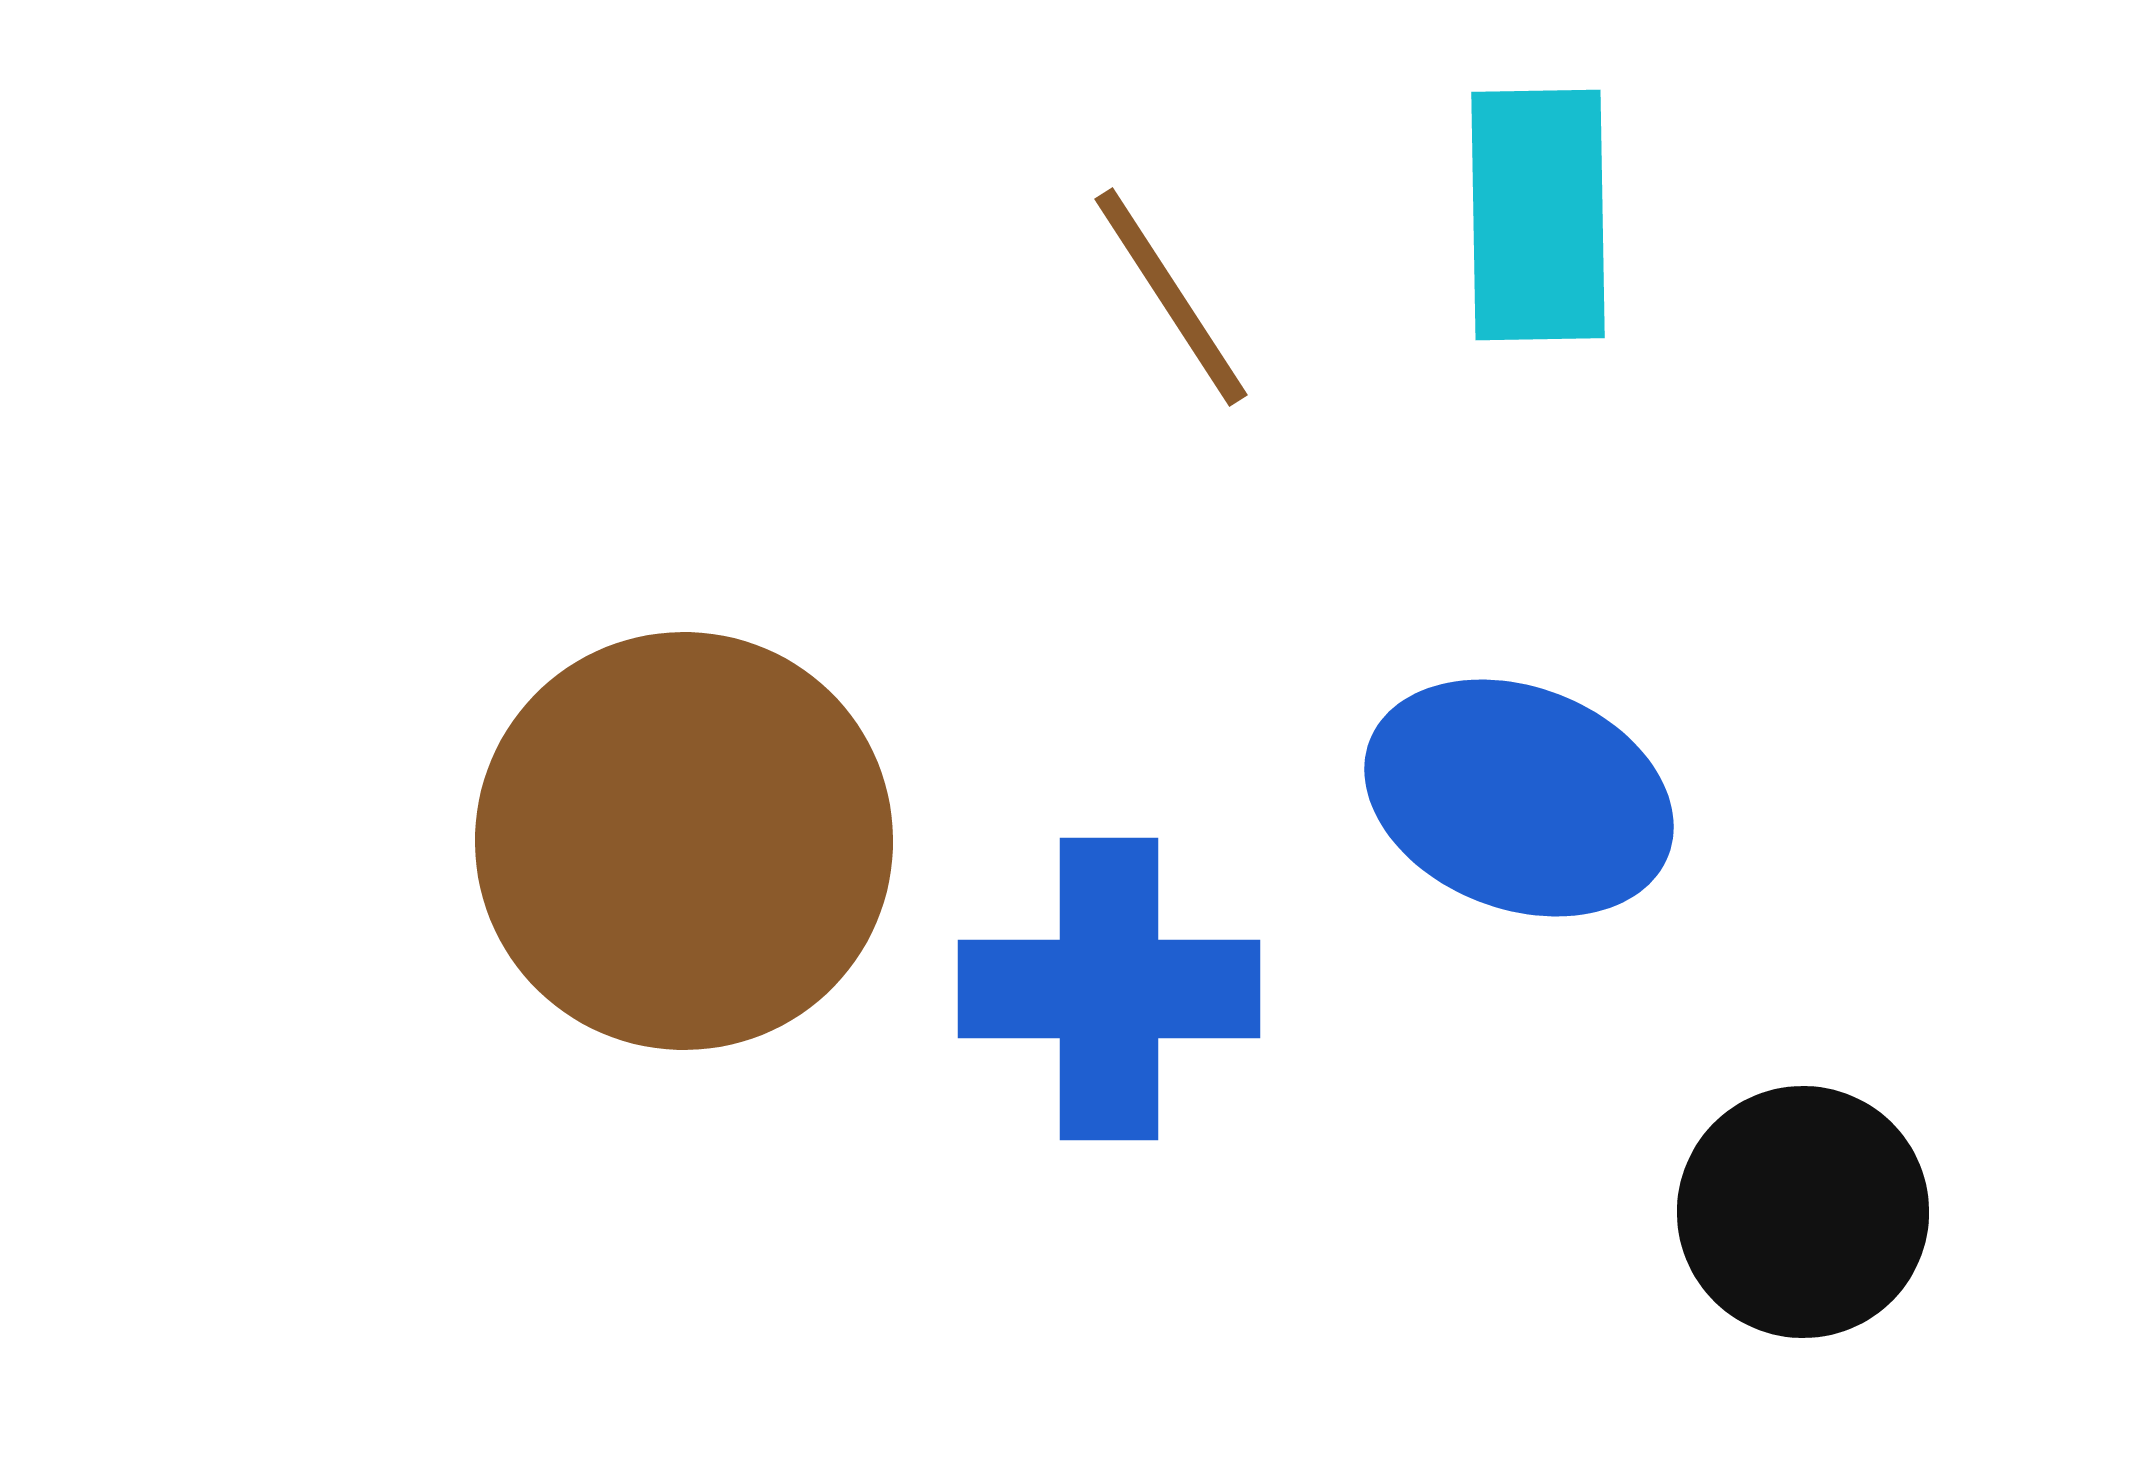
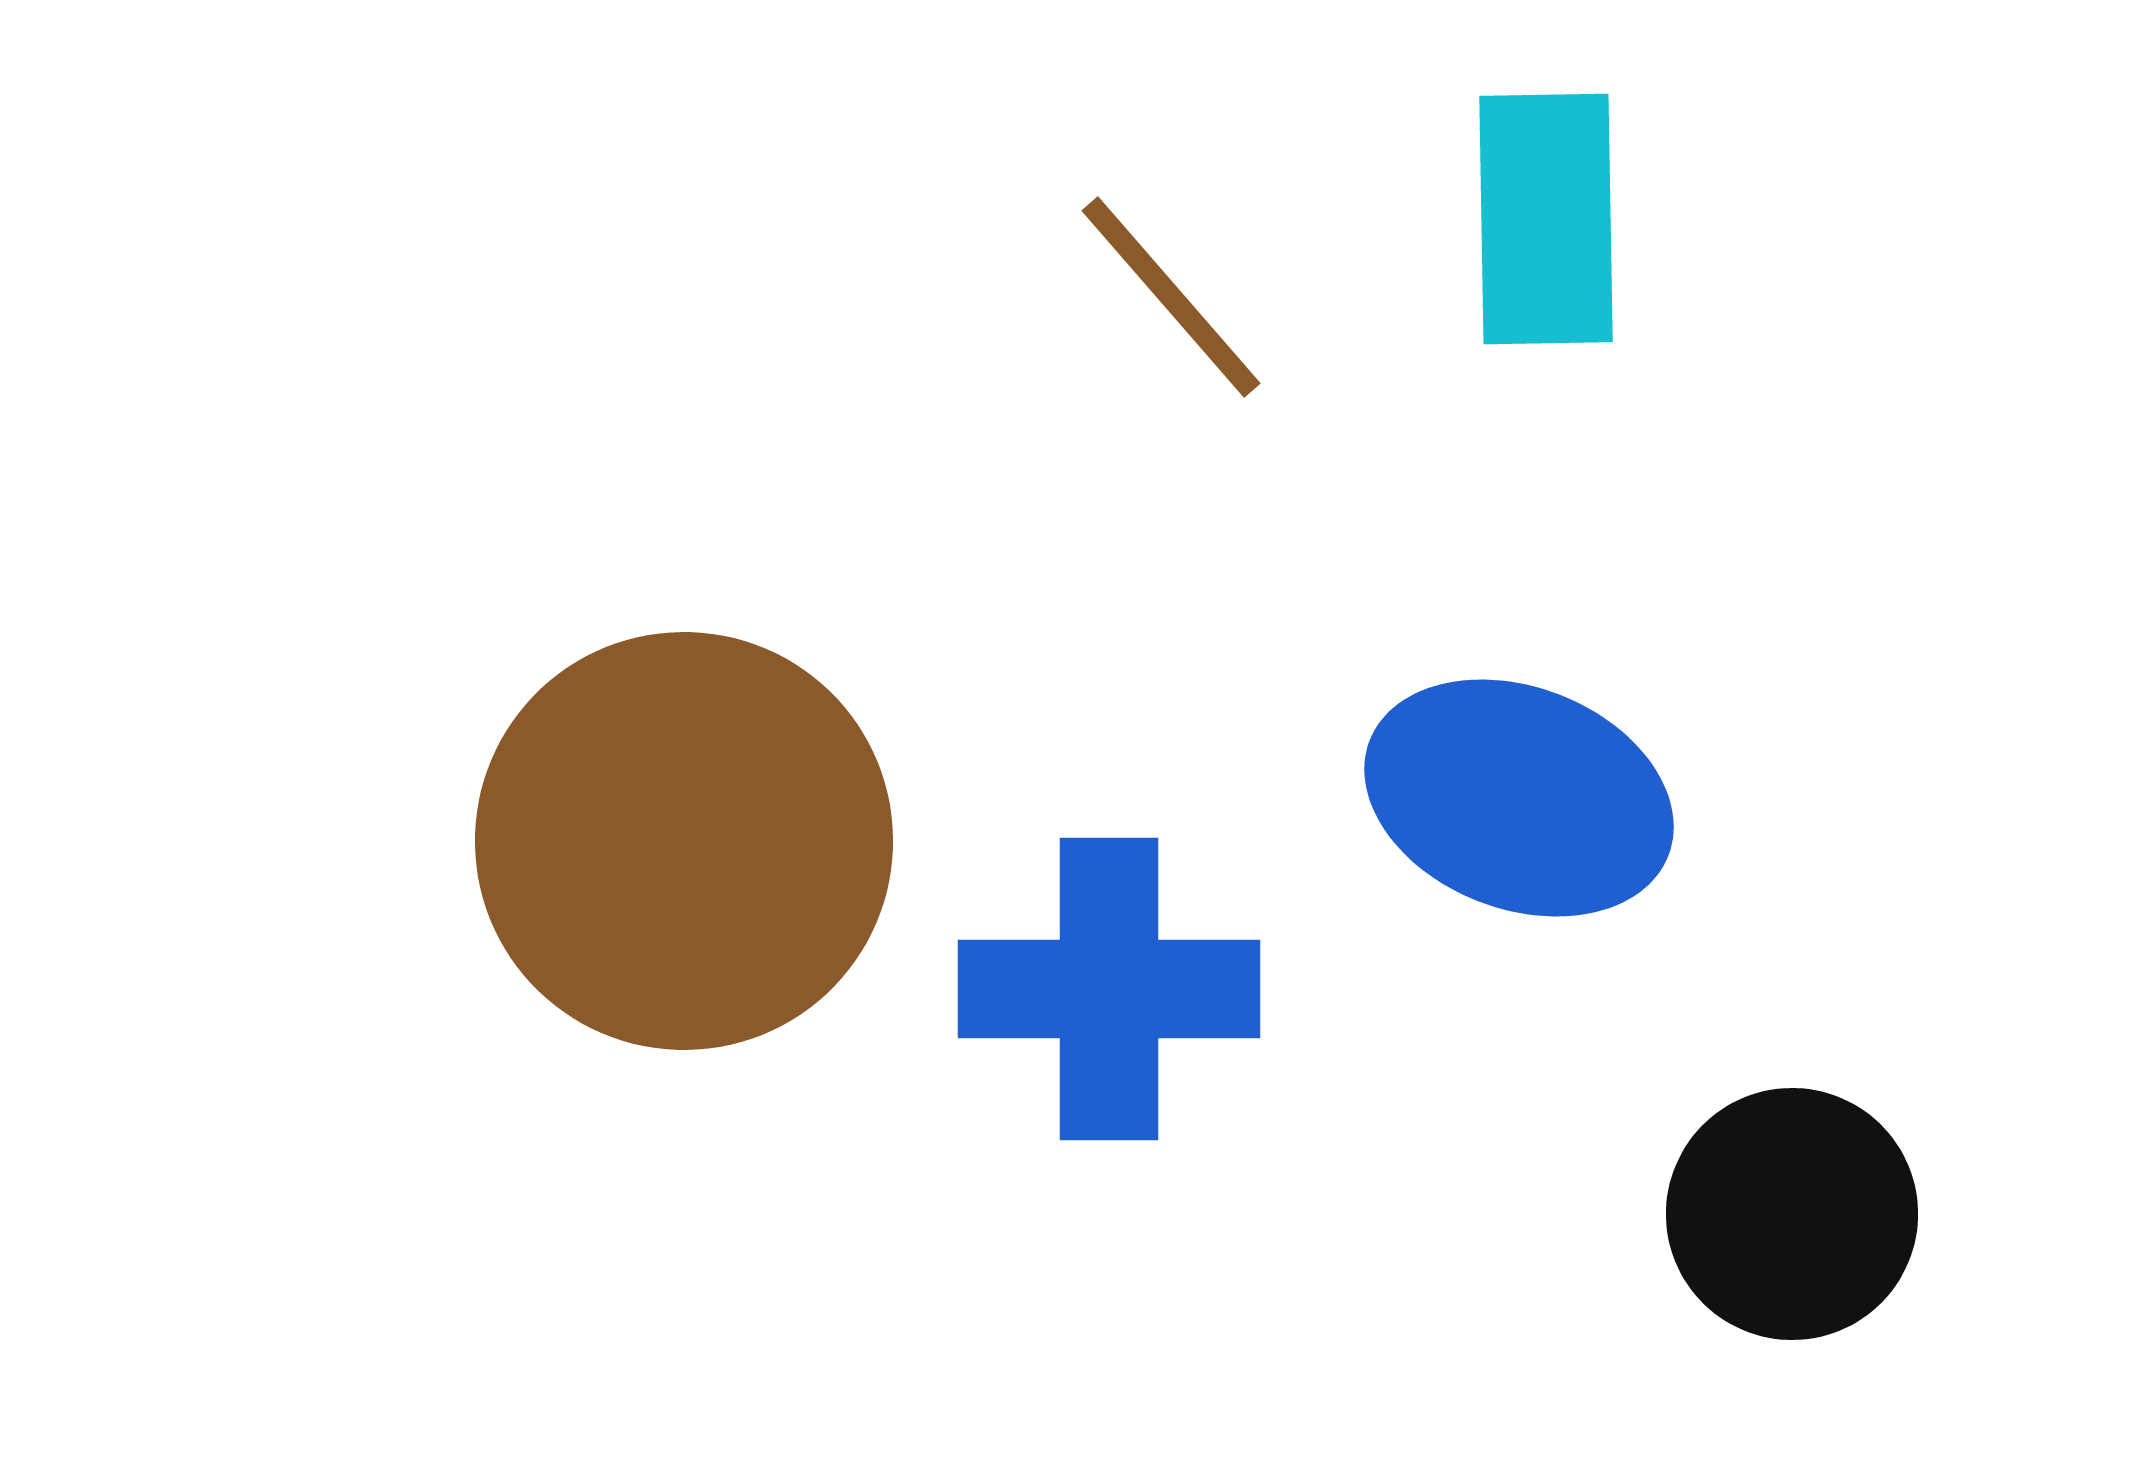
cyan rectangle: moved 8 px right, 4 px down
brown line: rotated 8 degrees counterclockwise
black circle: moved 11 px left, 2 px down
